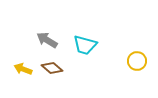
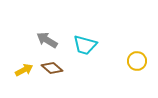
yellow arrow: moved 1 px right, 1 px down; rotated 132 degrees clockwise
